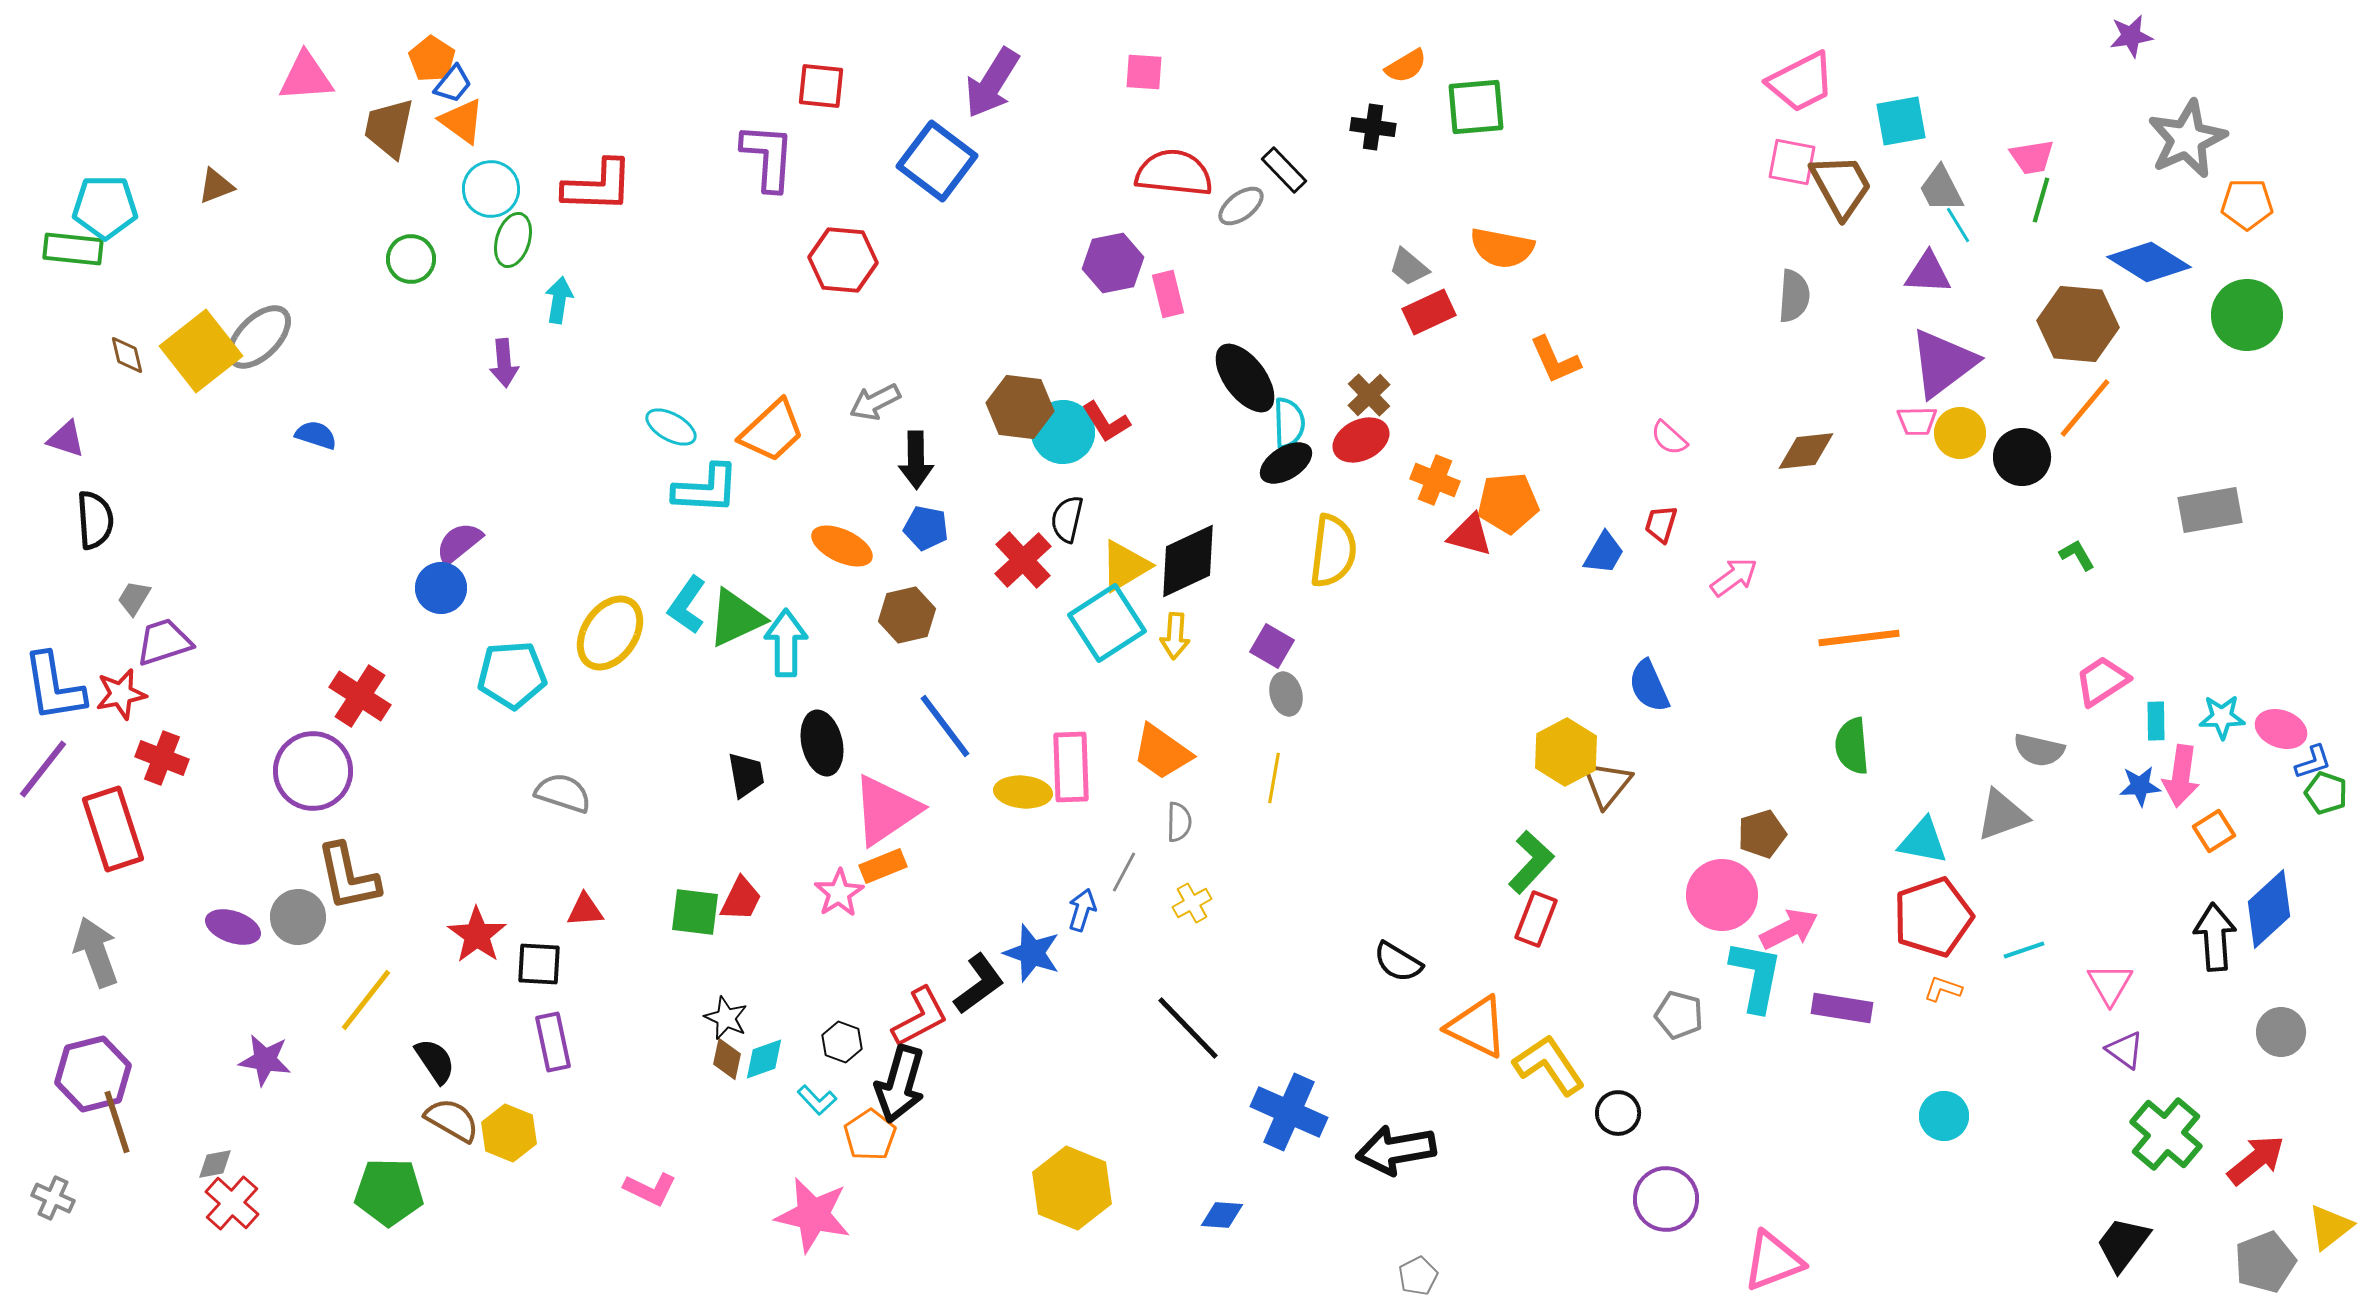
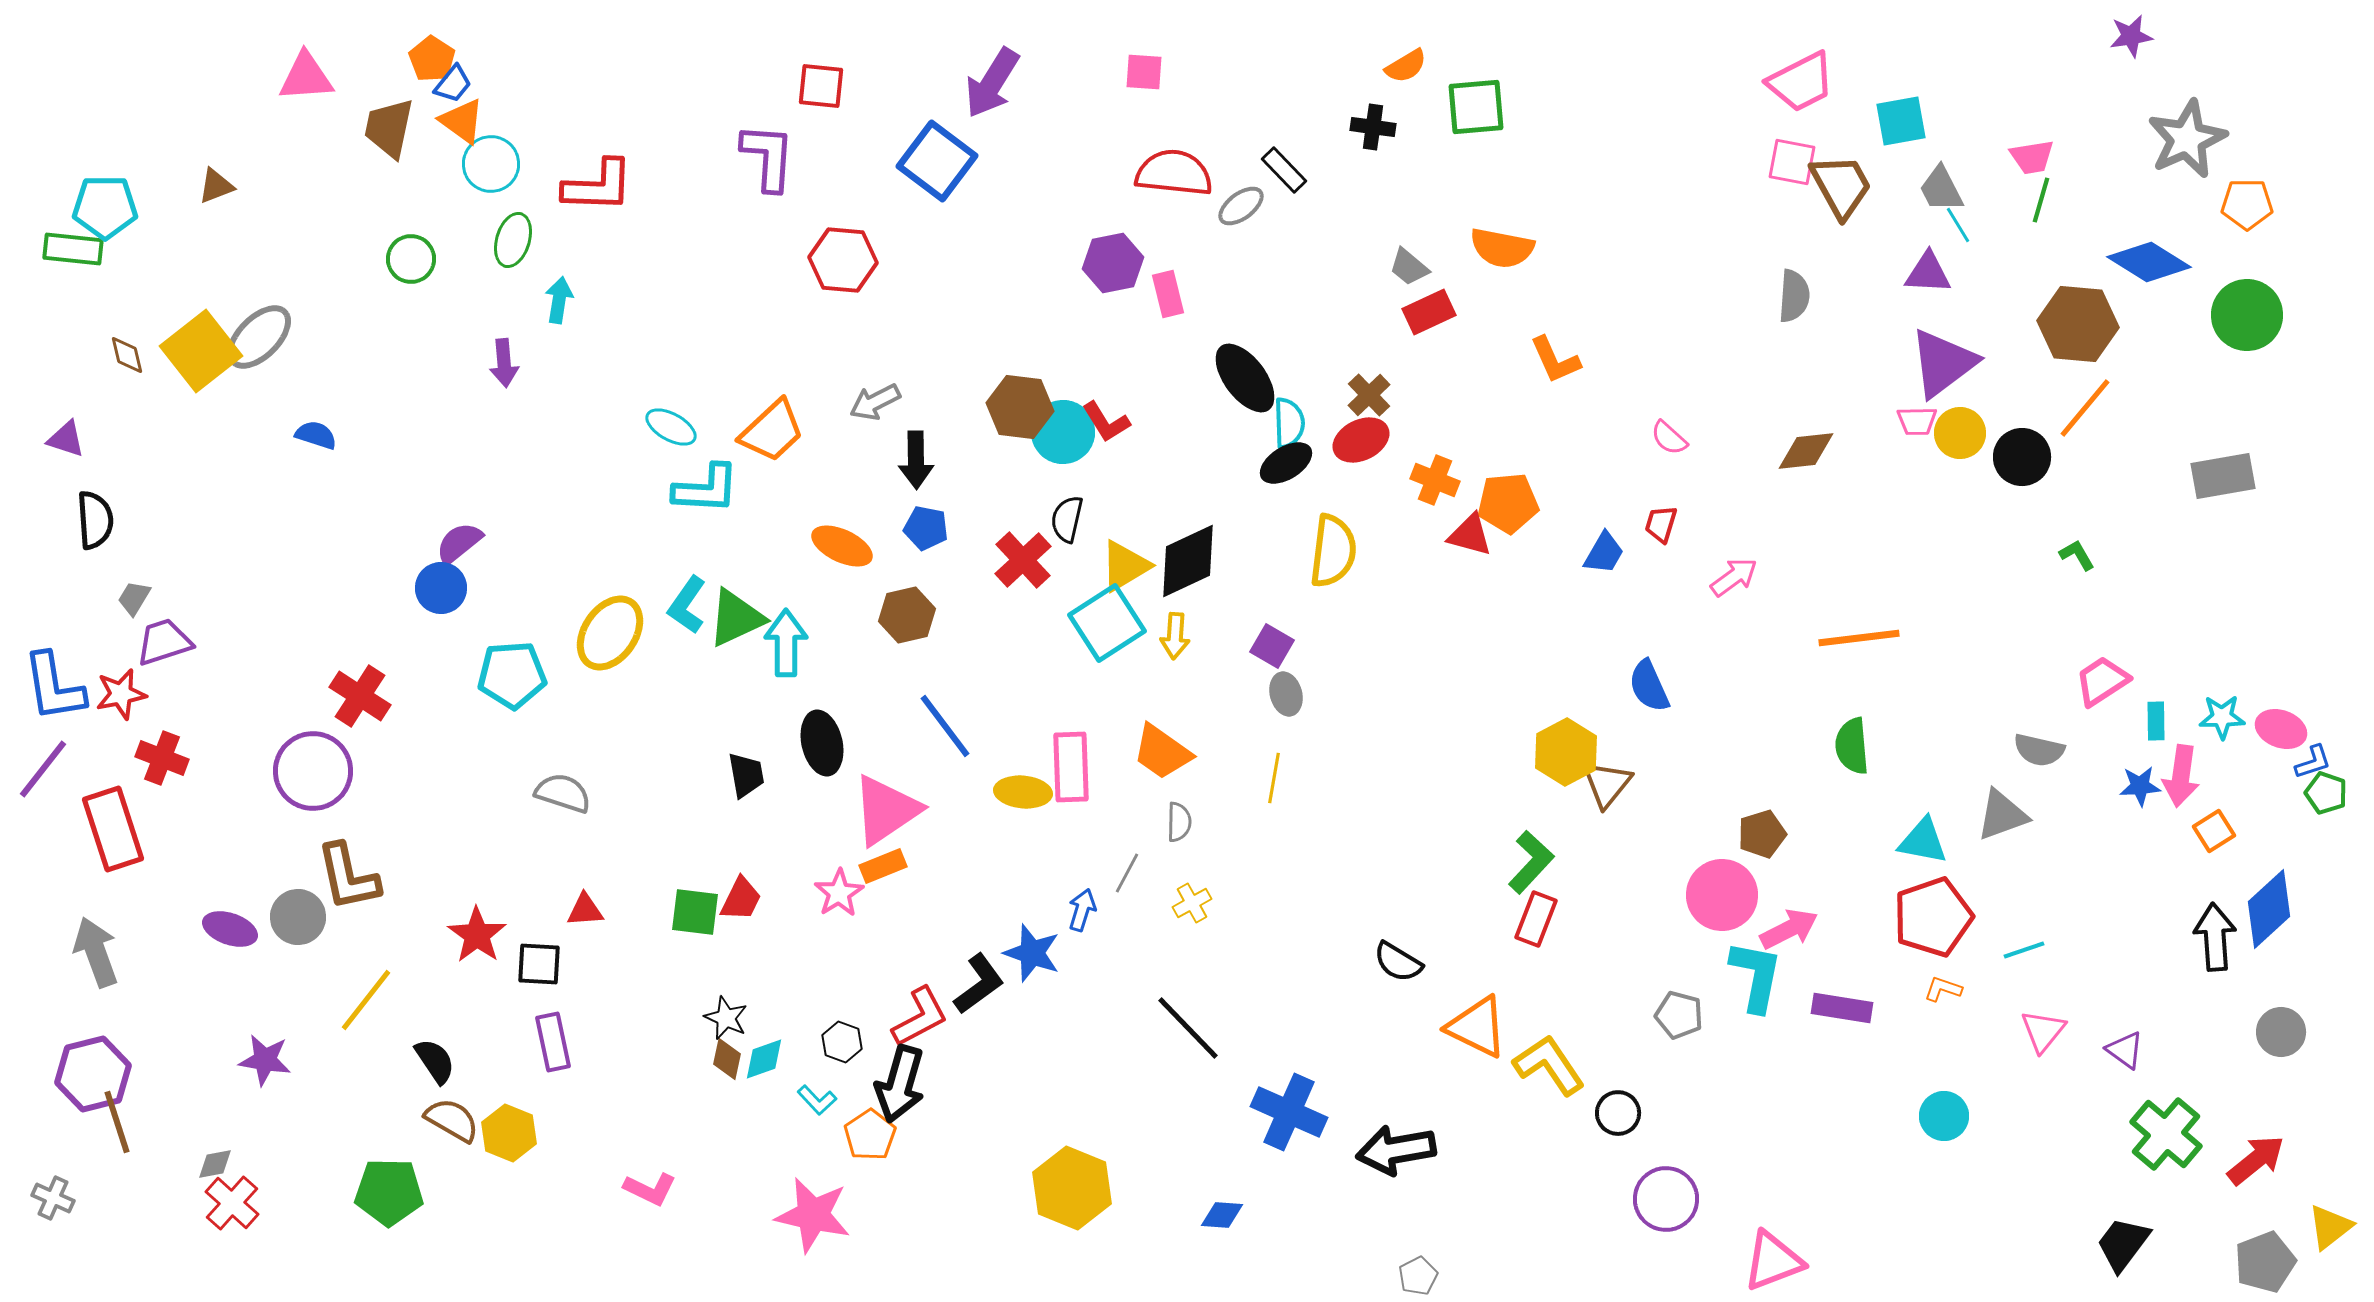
cyan circle at (491, 189): moved 25 px up
gray rectangle at (2210, 510): moved 13 px right, 34 px up
gray line at (1124, 872): moved 3 px right, 1 px down
purple ellipse at (233, 927): moved 3 px left, 2 px down
pink triangle at (2110, 984): moved 67 px left, 47 px down; rotated 9 degrees clockwise
